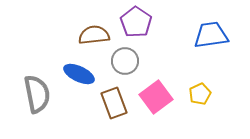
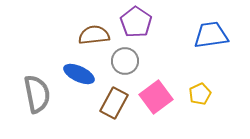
brown rectangle: rotated 48 degrees clockwise
